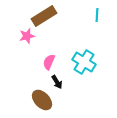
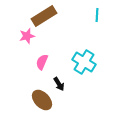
pink semicircle: moved 7 px left
black arrow: moved 2 px right, 2 px down
